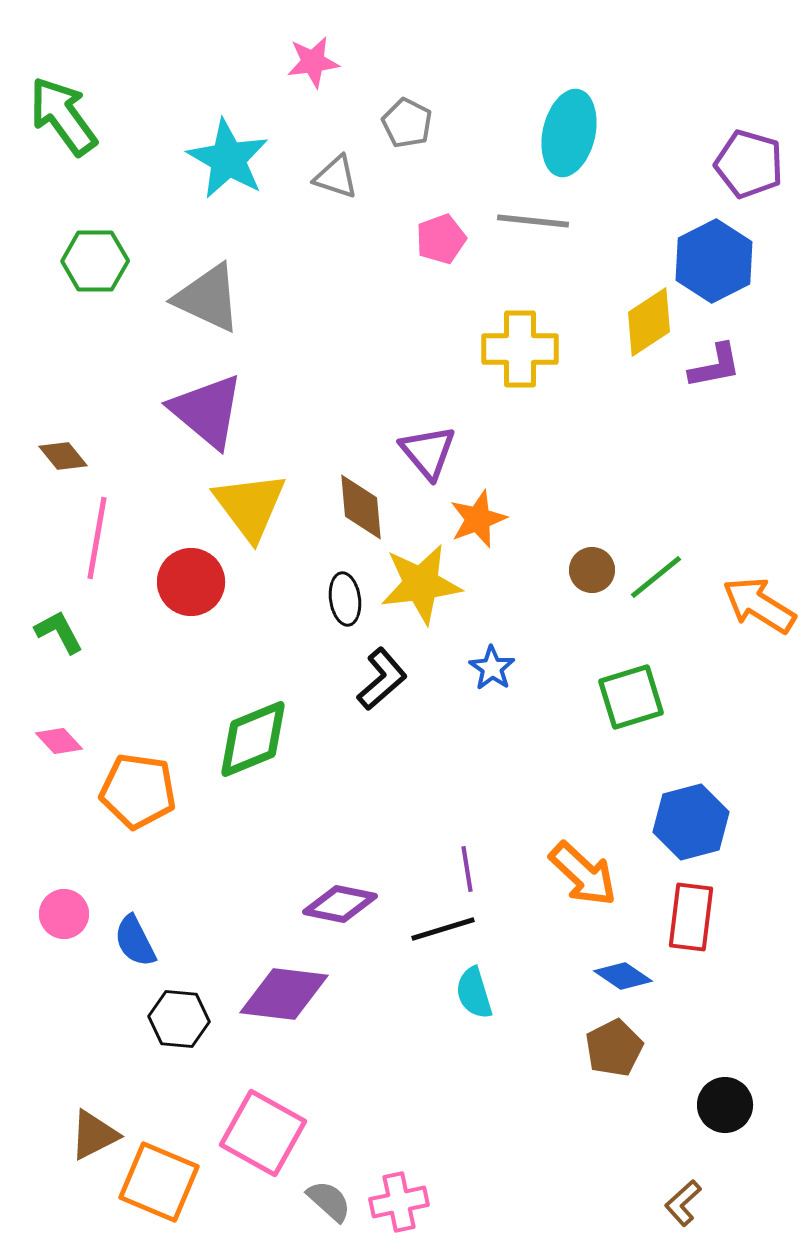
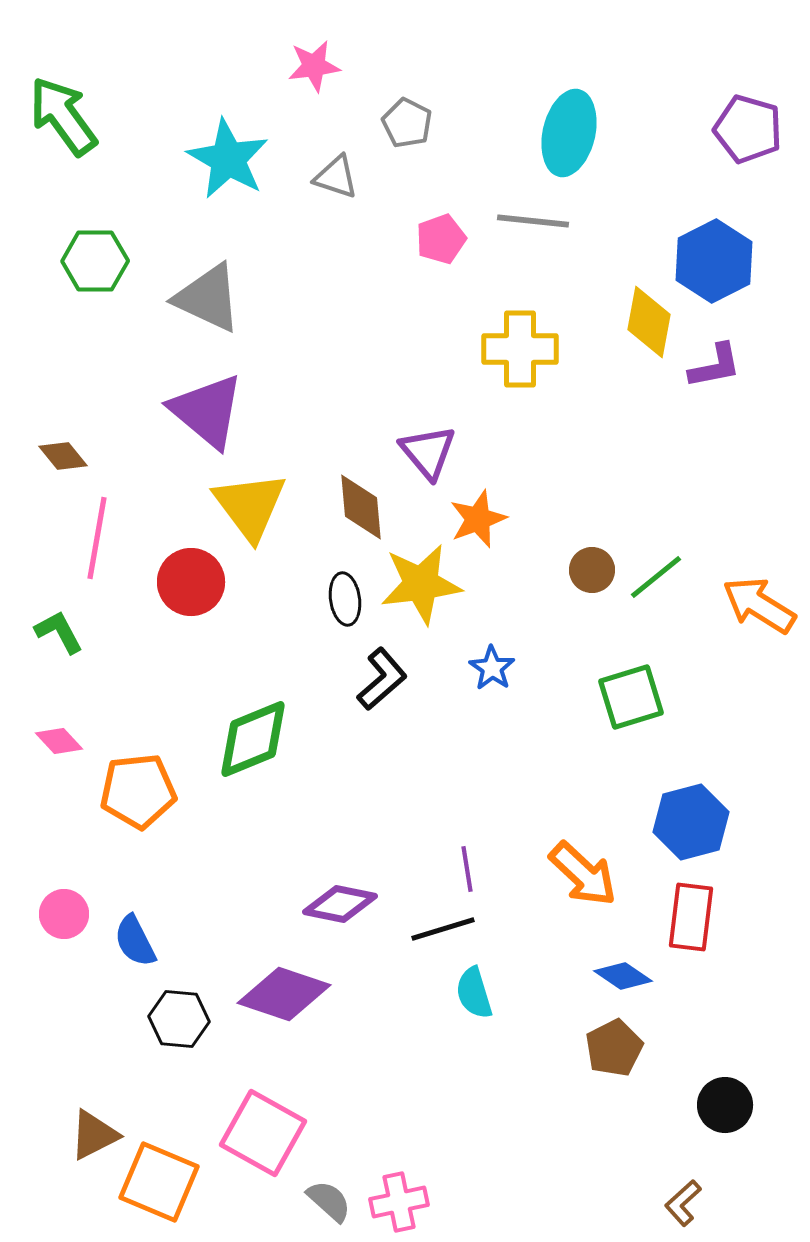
pink star at (313, 62): moved 1 px right, 4 px down
purple pentagon at (749, 164): moved 1 px left, 35 px up
yellow diamond at (649, 322): rotated 46 degrees counterclockwise
orange pentagon at (138, 791): rotated 14 degrees counterclockwise
purple diamond at (284, 994): rotated 12 degrees clockwise
